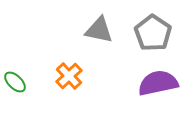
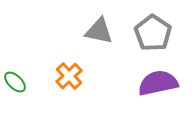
gray triangle: moved 1 px down
